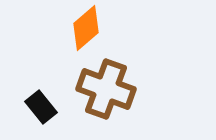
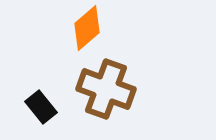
orange diamond: moved 1 px right
